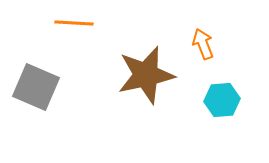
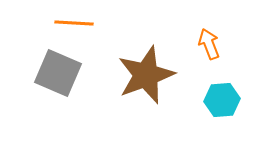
orange arrow: moved 6 px right
brown star: rotated 8 degrees counterclockwise
gray square: moved 22 px right, 14 px up
